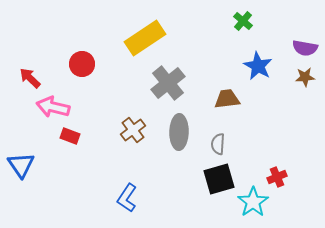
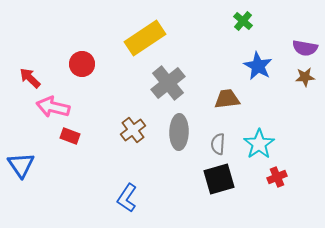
cyan star: moved 6 px right, 58 px up
